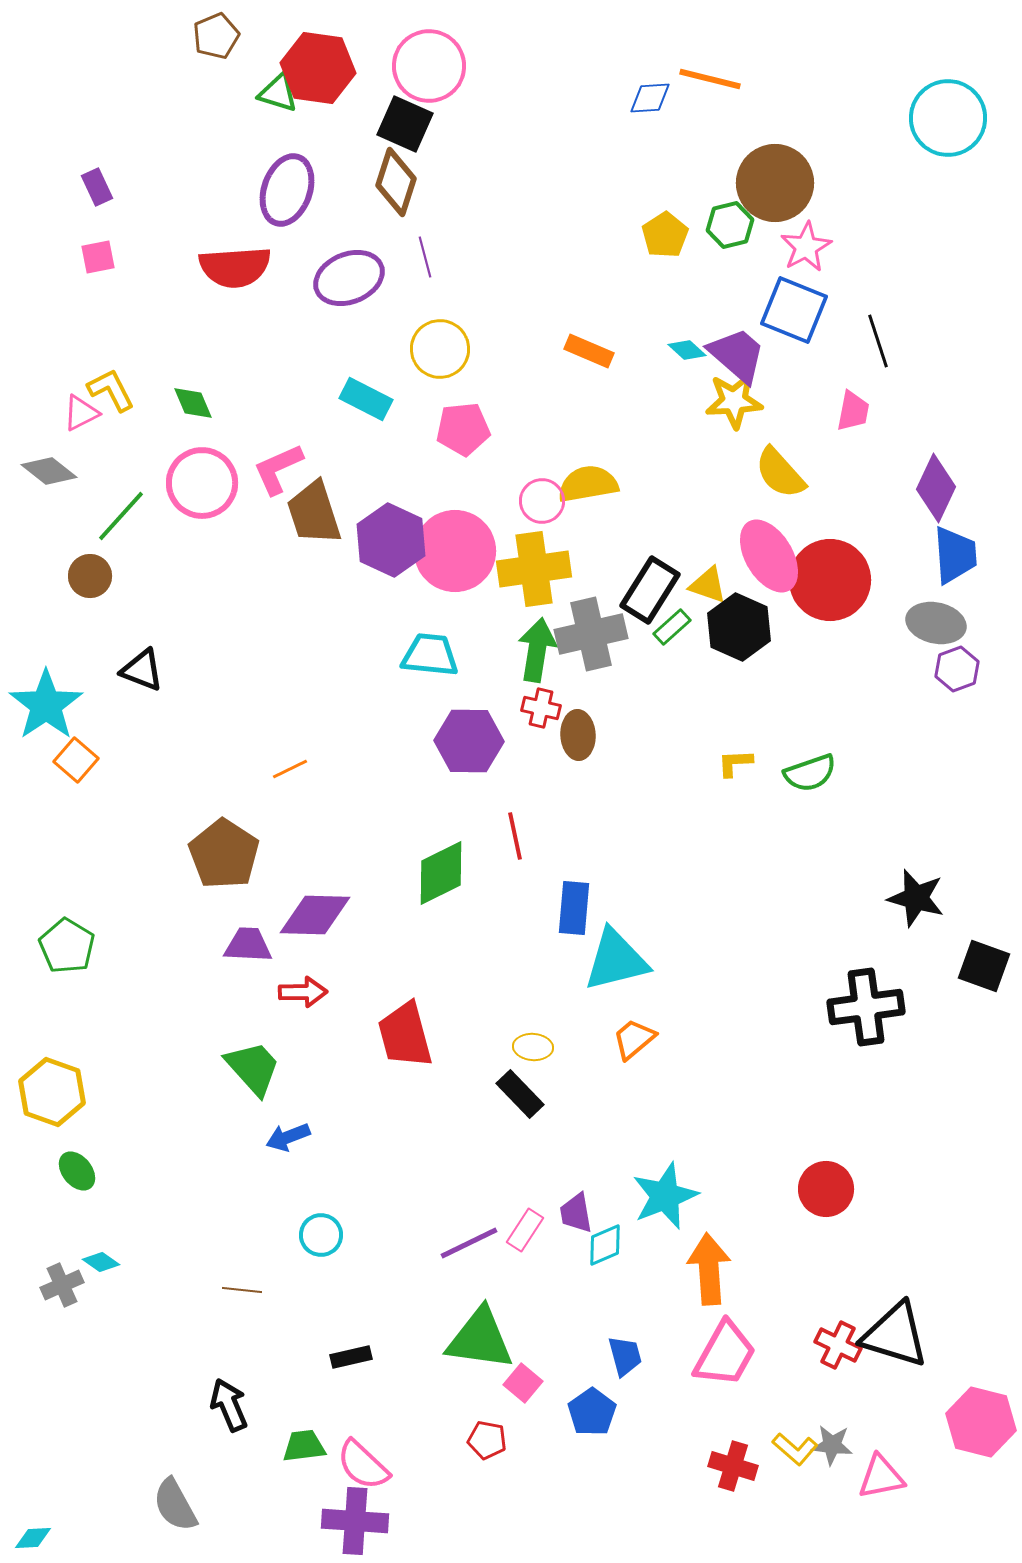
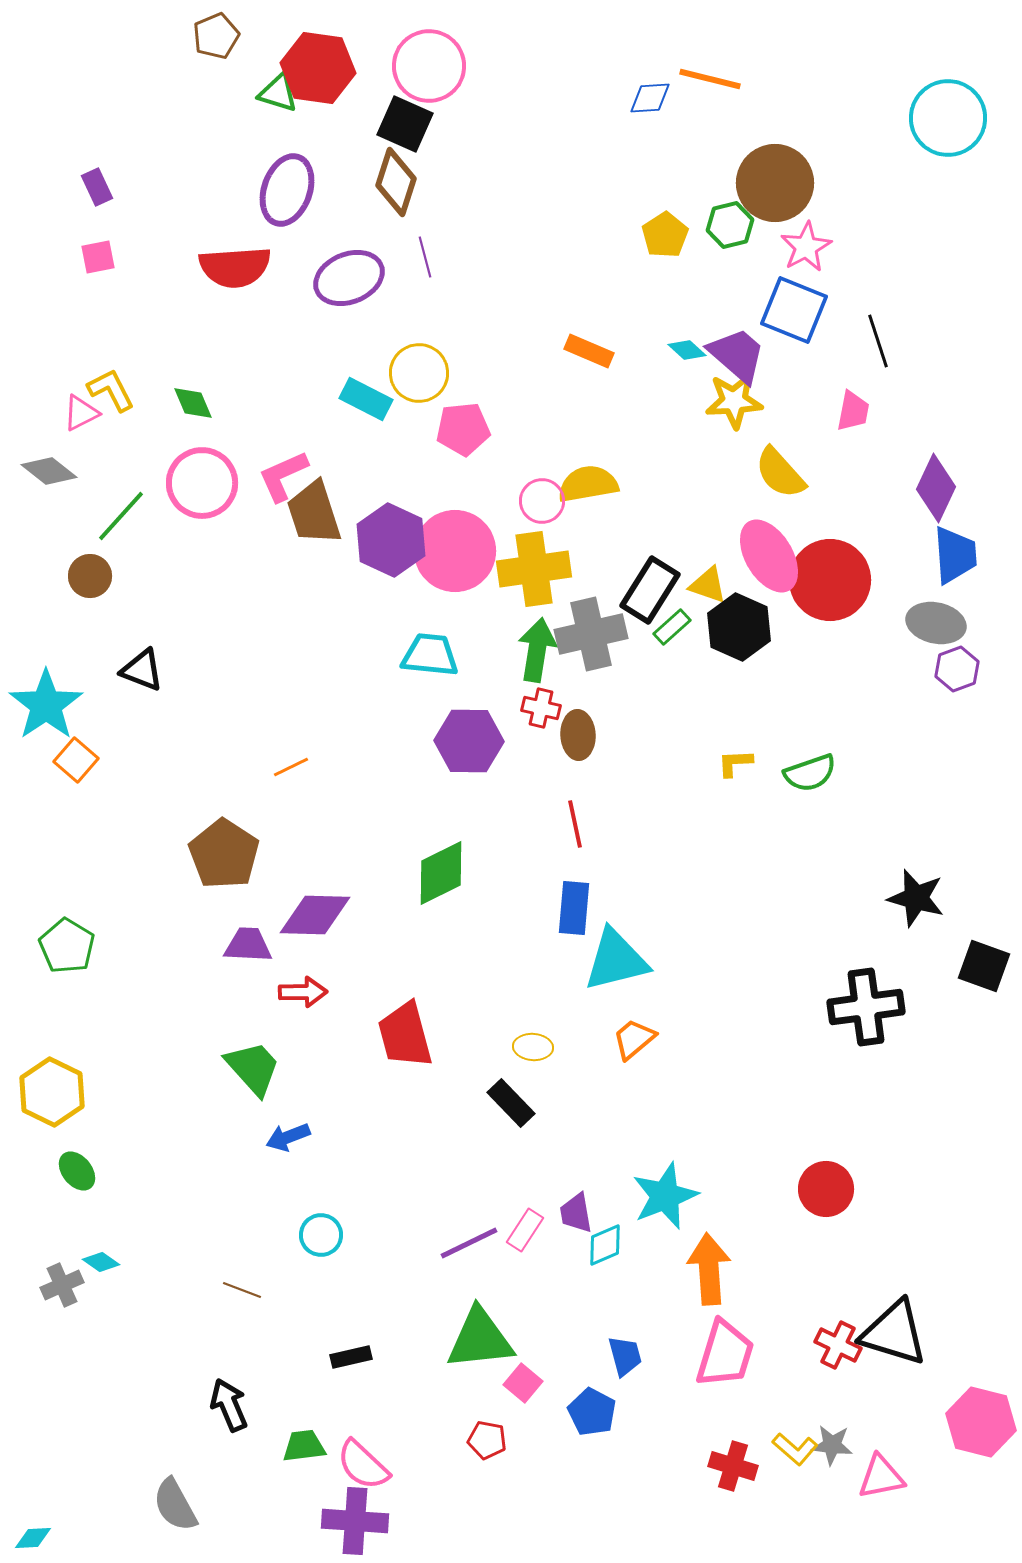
yellow circle at (440, 349): moved 21 px left, 24 px down
pink L-shape at (278, 469): moved 5 px right, 7 px down
orange line at (290, 769): moved 1 px right, 2 px up
red line at (515, 836): moved 60 px right, 12 px up
yellow hexagon at (52, 1092): rotated 6 degrees clockwise
black rectangle at (520, 1094): moved 9 px left, 9 px down
brown line at (242, 1290): rotated 15 degrees clockwise
black triangle at (895, 1335): moved 1 px left, 2 px up
green triangle at (480, 1339): rotated 14 degrees counterclockwise
pink trapezoid at (725, 1354): rotated 12 degrees counterclockwise
blue pentagon at (592, 1412): rotated 9 degrees counterclockwise
